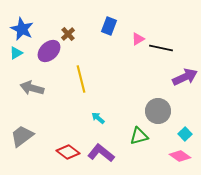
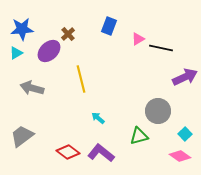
blue star: rotated 30 degrees counterclockwise
